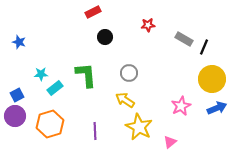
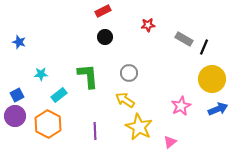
red rectangle: moved 10 px right, 1 px up
green L-shape: moved 2 px right, 1 px down
cyan rectangle: moved 4 px right, 7 px down
blue arrow: moved 1 px right, 1 px down
orange hexagon: moved 2 px left; rotated 16 degrees counterclockwise
